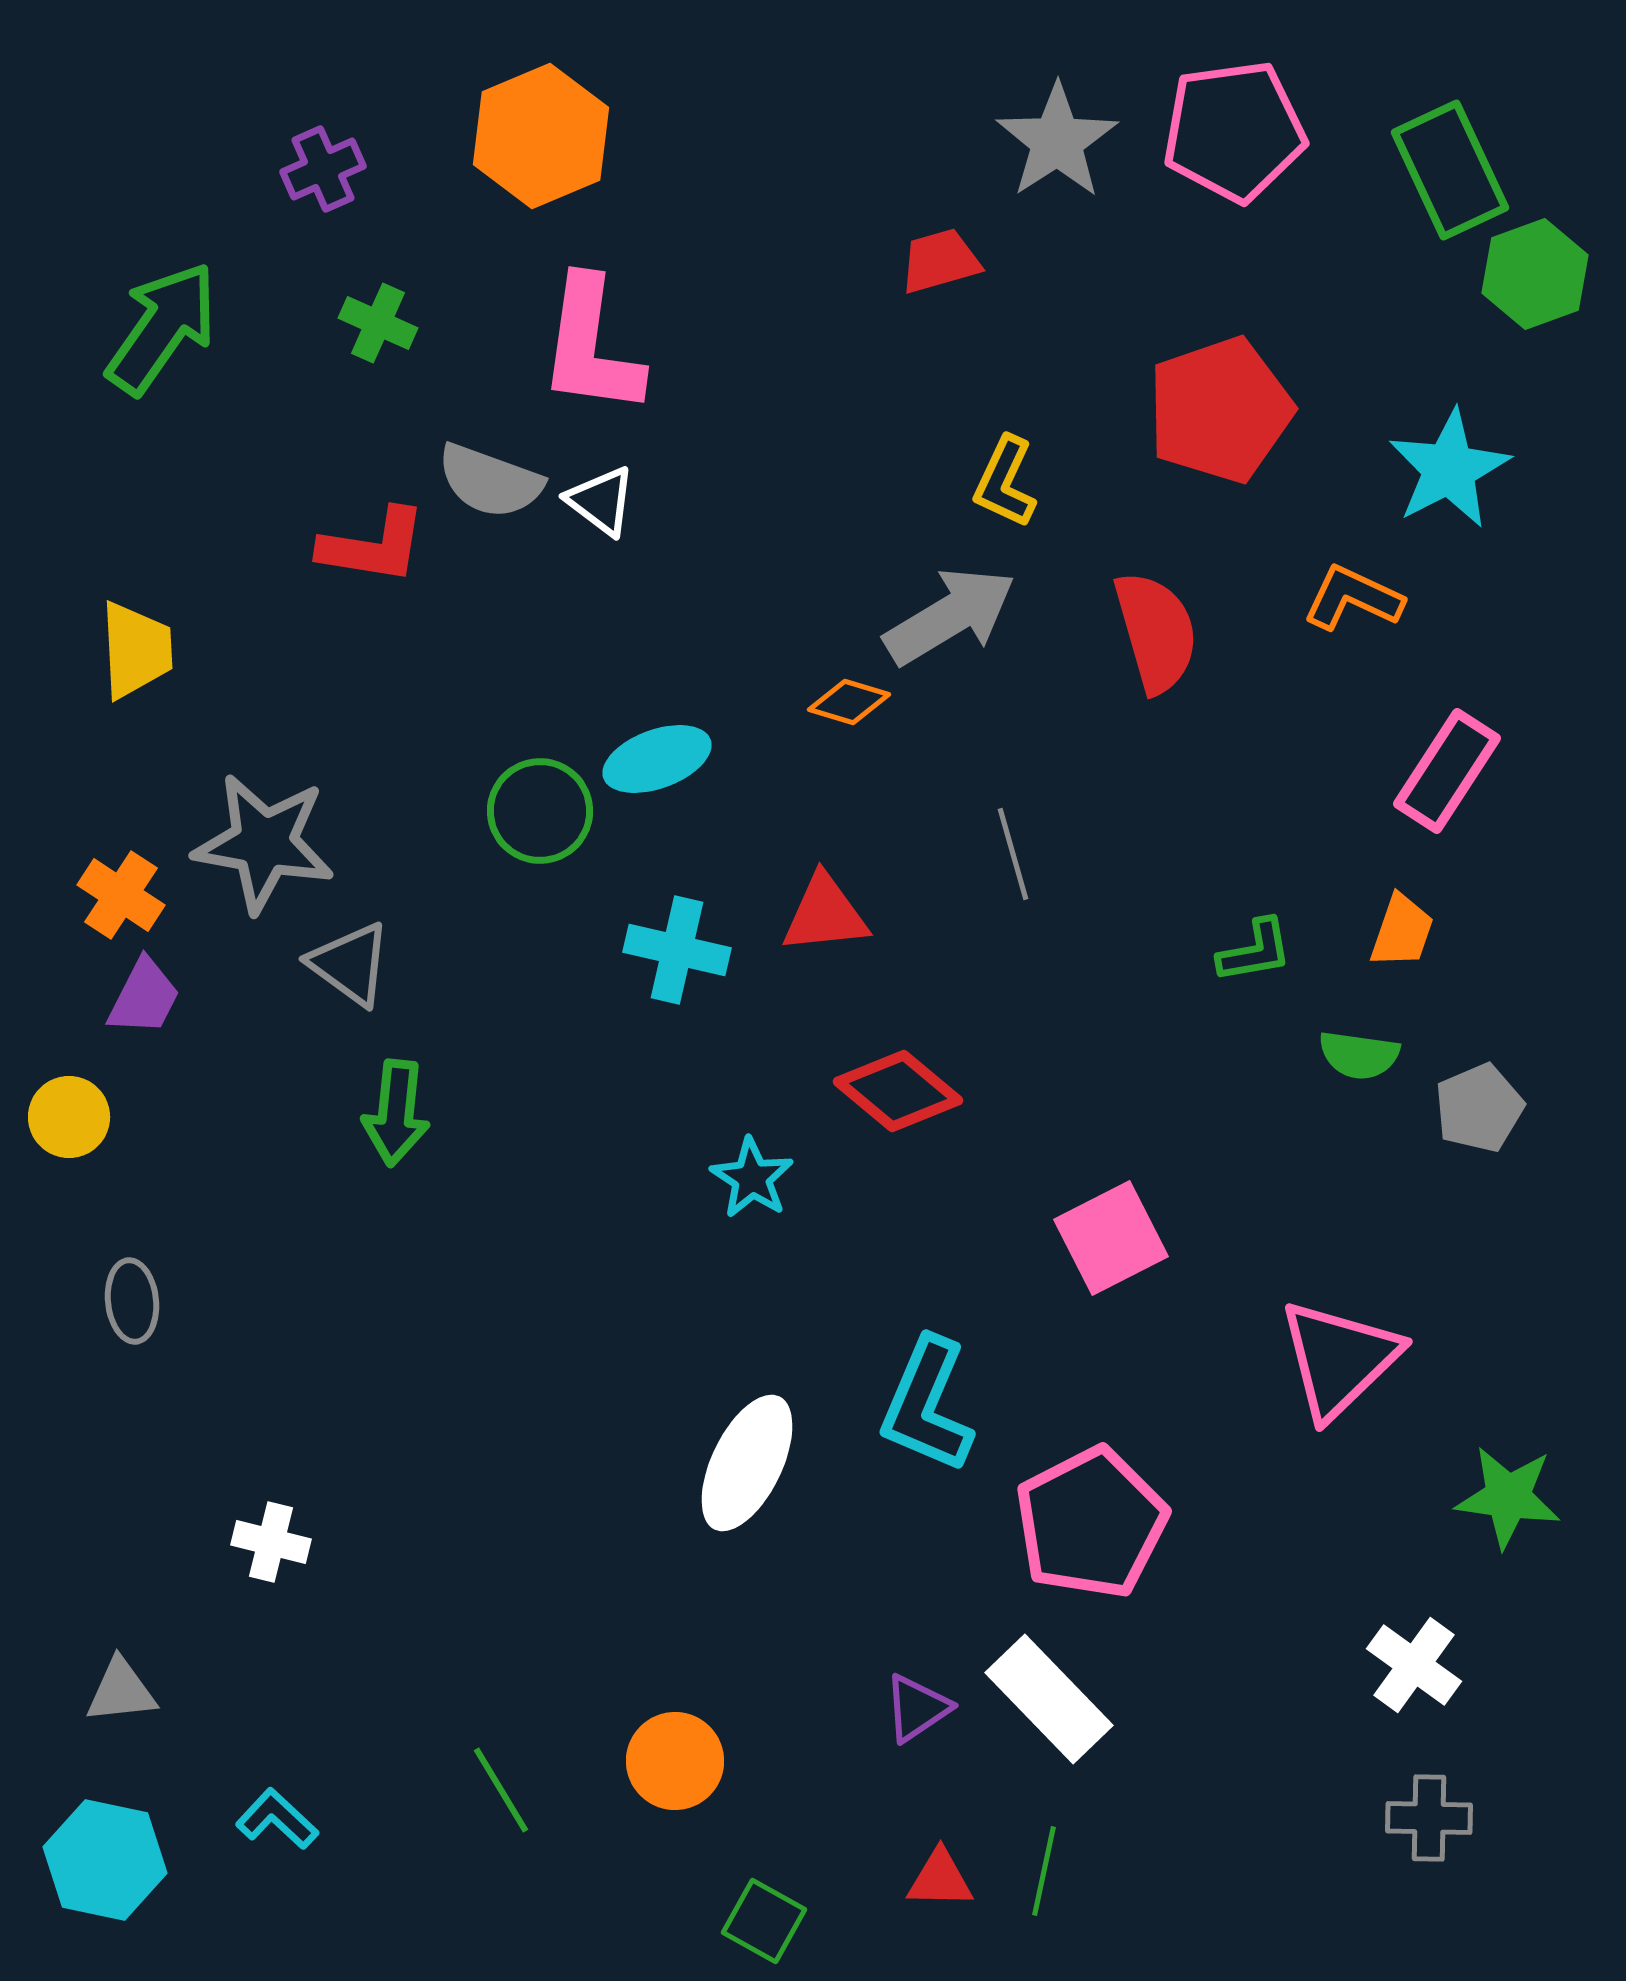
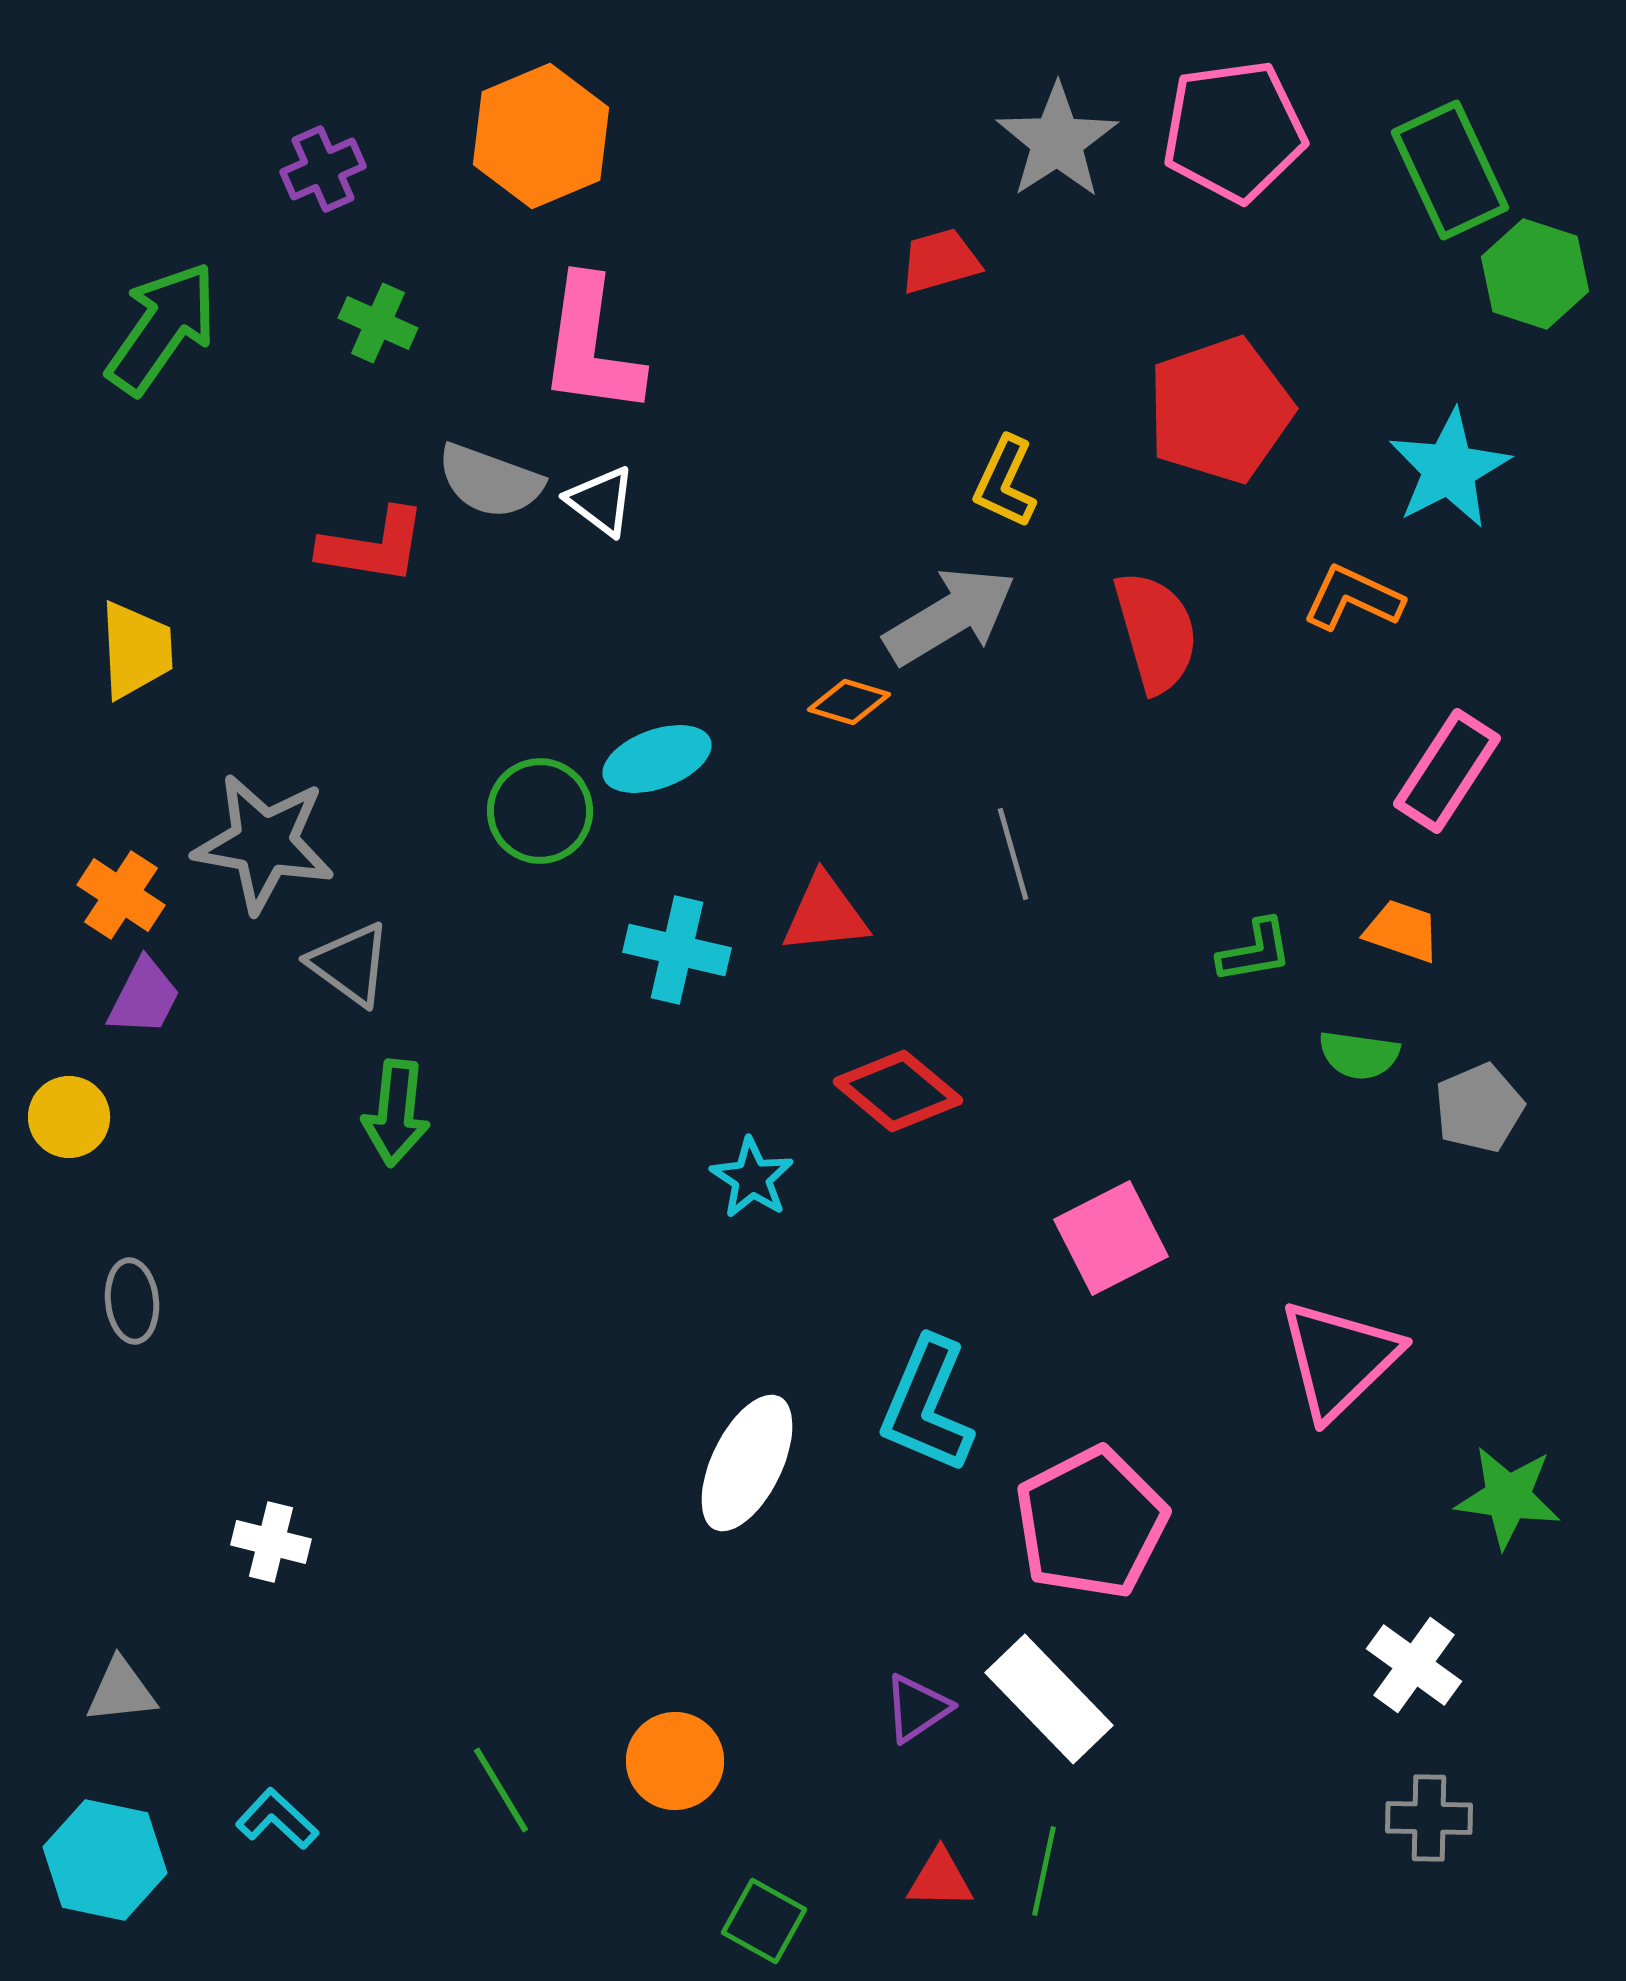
green hexagon at (1535, 274): rotated 22 degrees counterclockwise
orange trapezoid at (1402, 931): rotated 90 degrees counterclockwise
